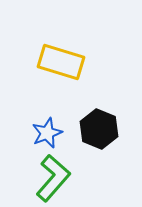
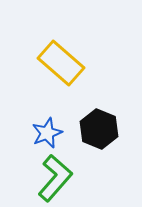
yellow rectangle: moved 1 px down; rotated 24 degrees clockwise
green L-shape: moved 2 px right
